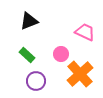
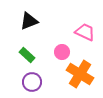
pink circle: moved 1 px right, 2 px up
orange cross: rotated 16 degrees counterclockwise
purple circle: moved 4 px left, 1 px down
